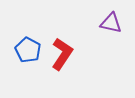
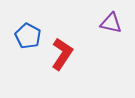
blue pentagon: moved 14 px up
